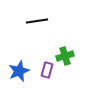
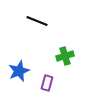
black line: rotated 30 degrees clockwise
purple rectangle: moved 13 px down
